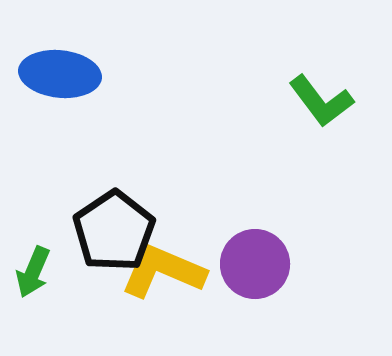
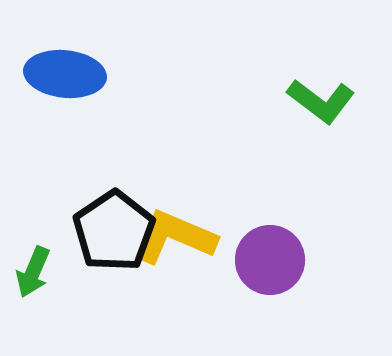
blue ellipse: moved 5 px right
green L-shape: rotated 16 degrees counterclockwise
purple circle: moved 15 px right, 4 px up
yellow L-shape: moved 11 px right, 34 px up
